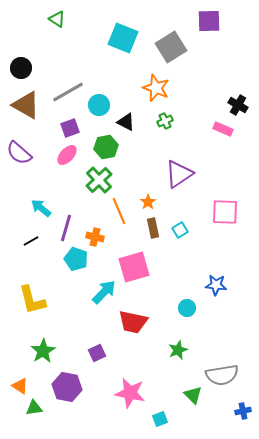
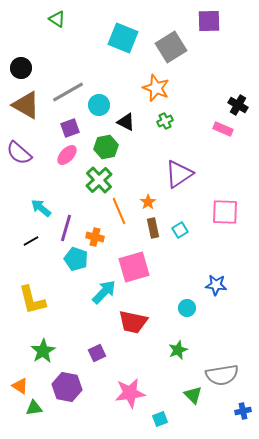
pink star at (130, 393): rotated 20 degrees counterclockwise
